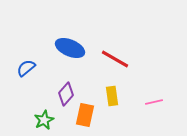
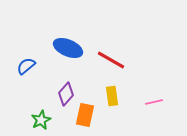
blue ellipse: moved 2 px left
red line: moved 4 px left, 1 px down
blue semicircle: moved 2 px up
green star: moved 3 px left
